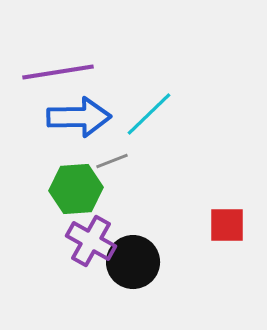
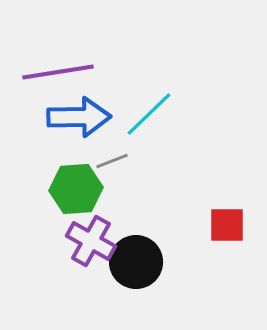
black circle: moved 3 px right
